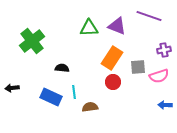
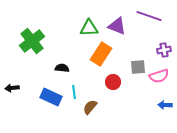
orange rectangle: moved 11 px left, 4 px up
brown semicircle: rotated 42 degrees counterclockwise
